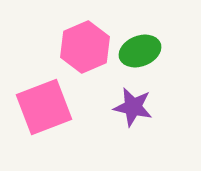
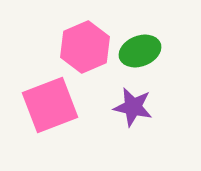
pink square: moved 6 px right, 2 px up
